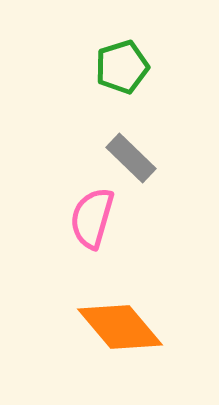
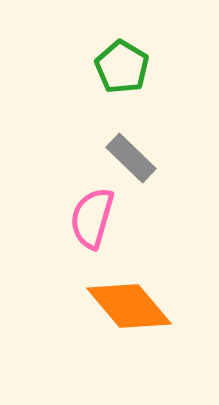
green pentagon: rotated 24 degrees counterclockwise
orange diamond: moved 9 px right, 21 px up
